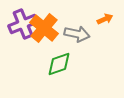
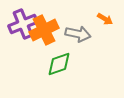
orange arrow: rotated 56 degrees clockwise
orange cross: moved 2 px down; rotated 24 degrees clockwise
gray arrow: moved 1 px right
